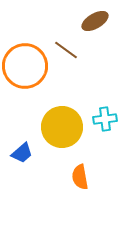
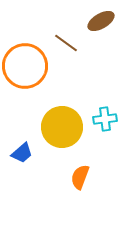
brown ellipse: moved 6 px right
brown line: moved 7 px up
orange semicircle: rotated 30 degrees clockwise
